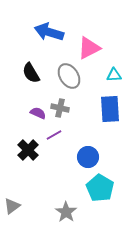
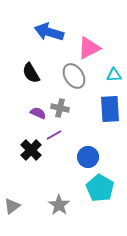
gray ellipse: moved 5 px right
black cross: moved 3 px right
gray star: moved 7 px left, 7 px up
